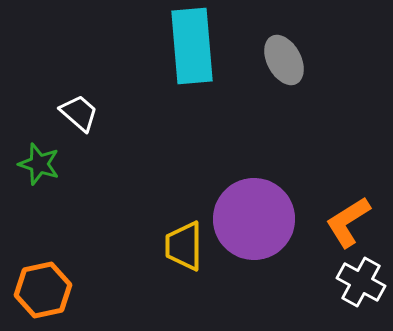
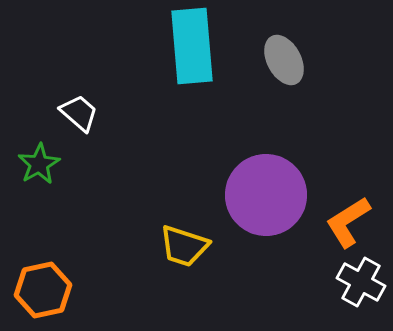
green star: rotated 24 degrees clockwise
purple circle: moved 12 px right, 24 px up
yellow trapezoid: rotated 72 degrees counterclockwise
